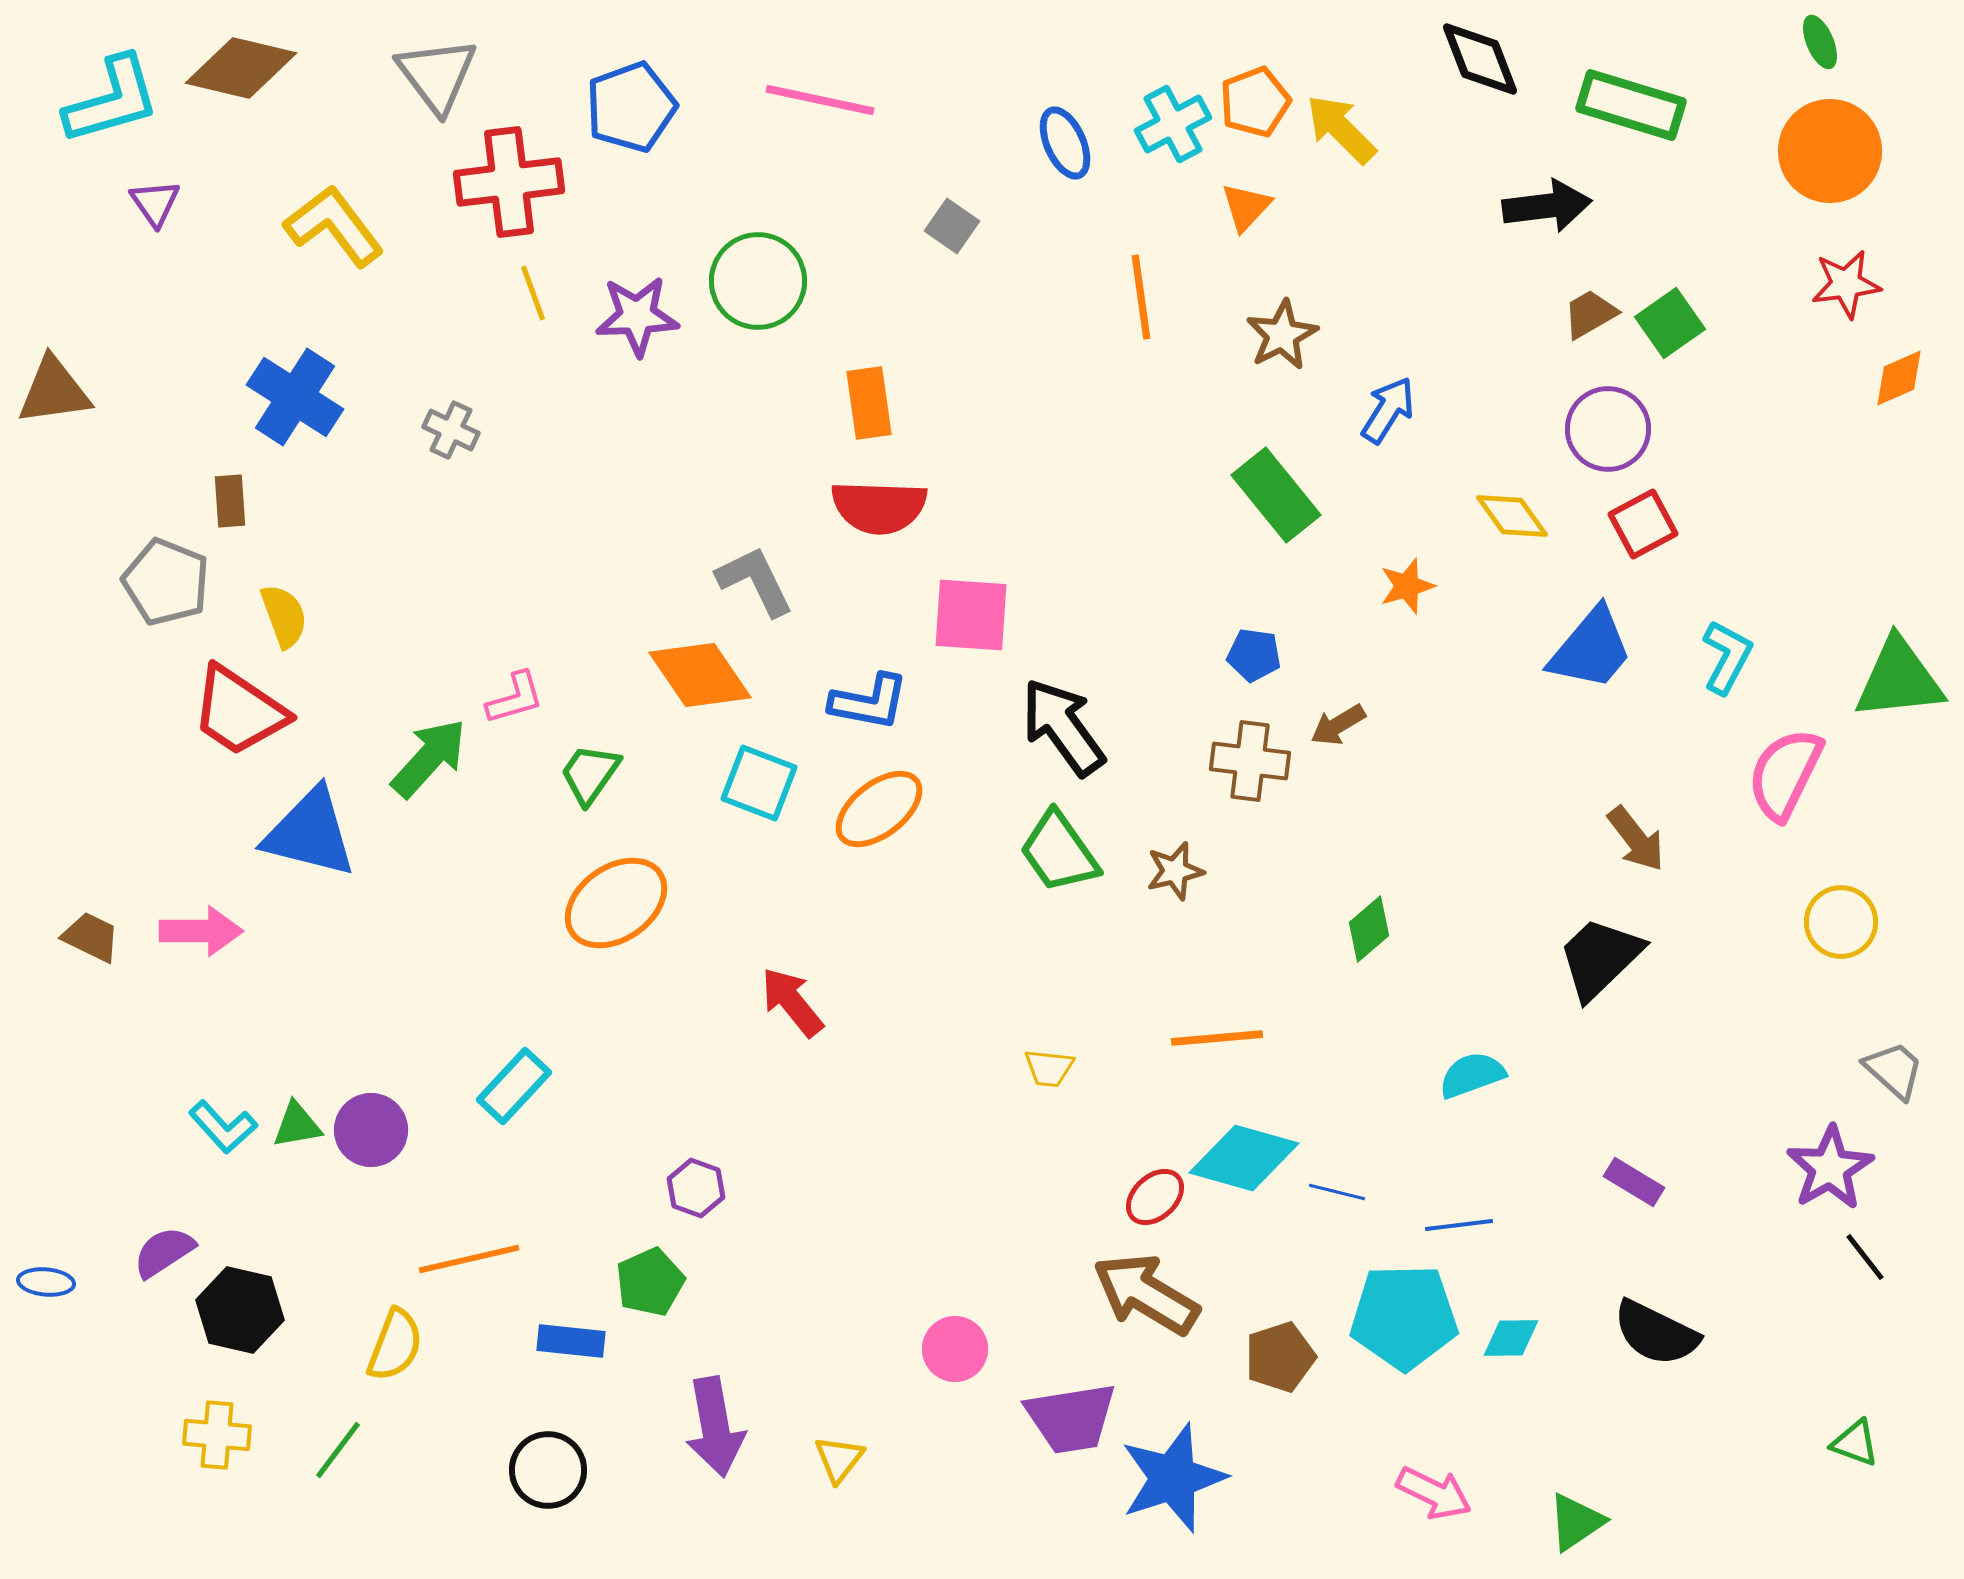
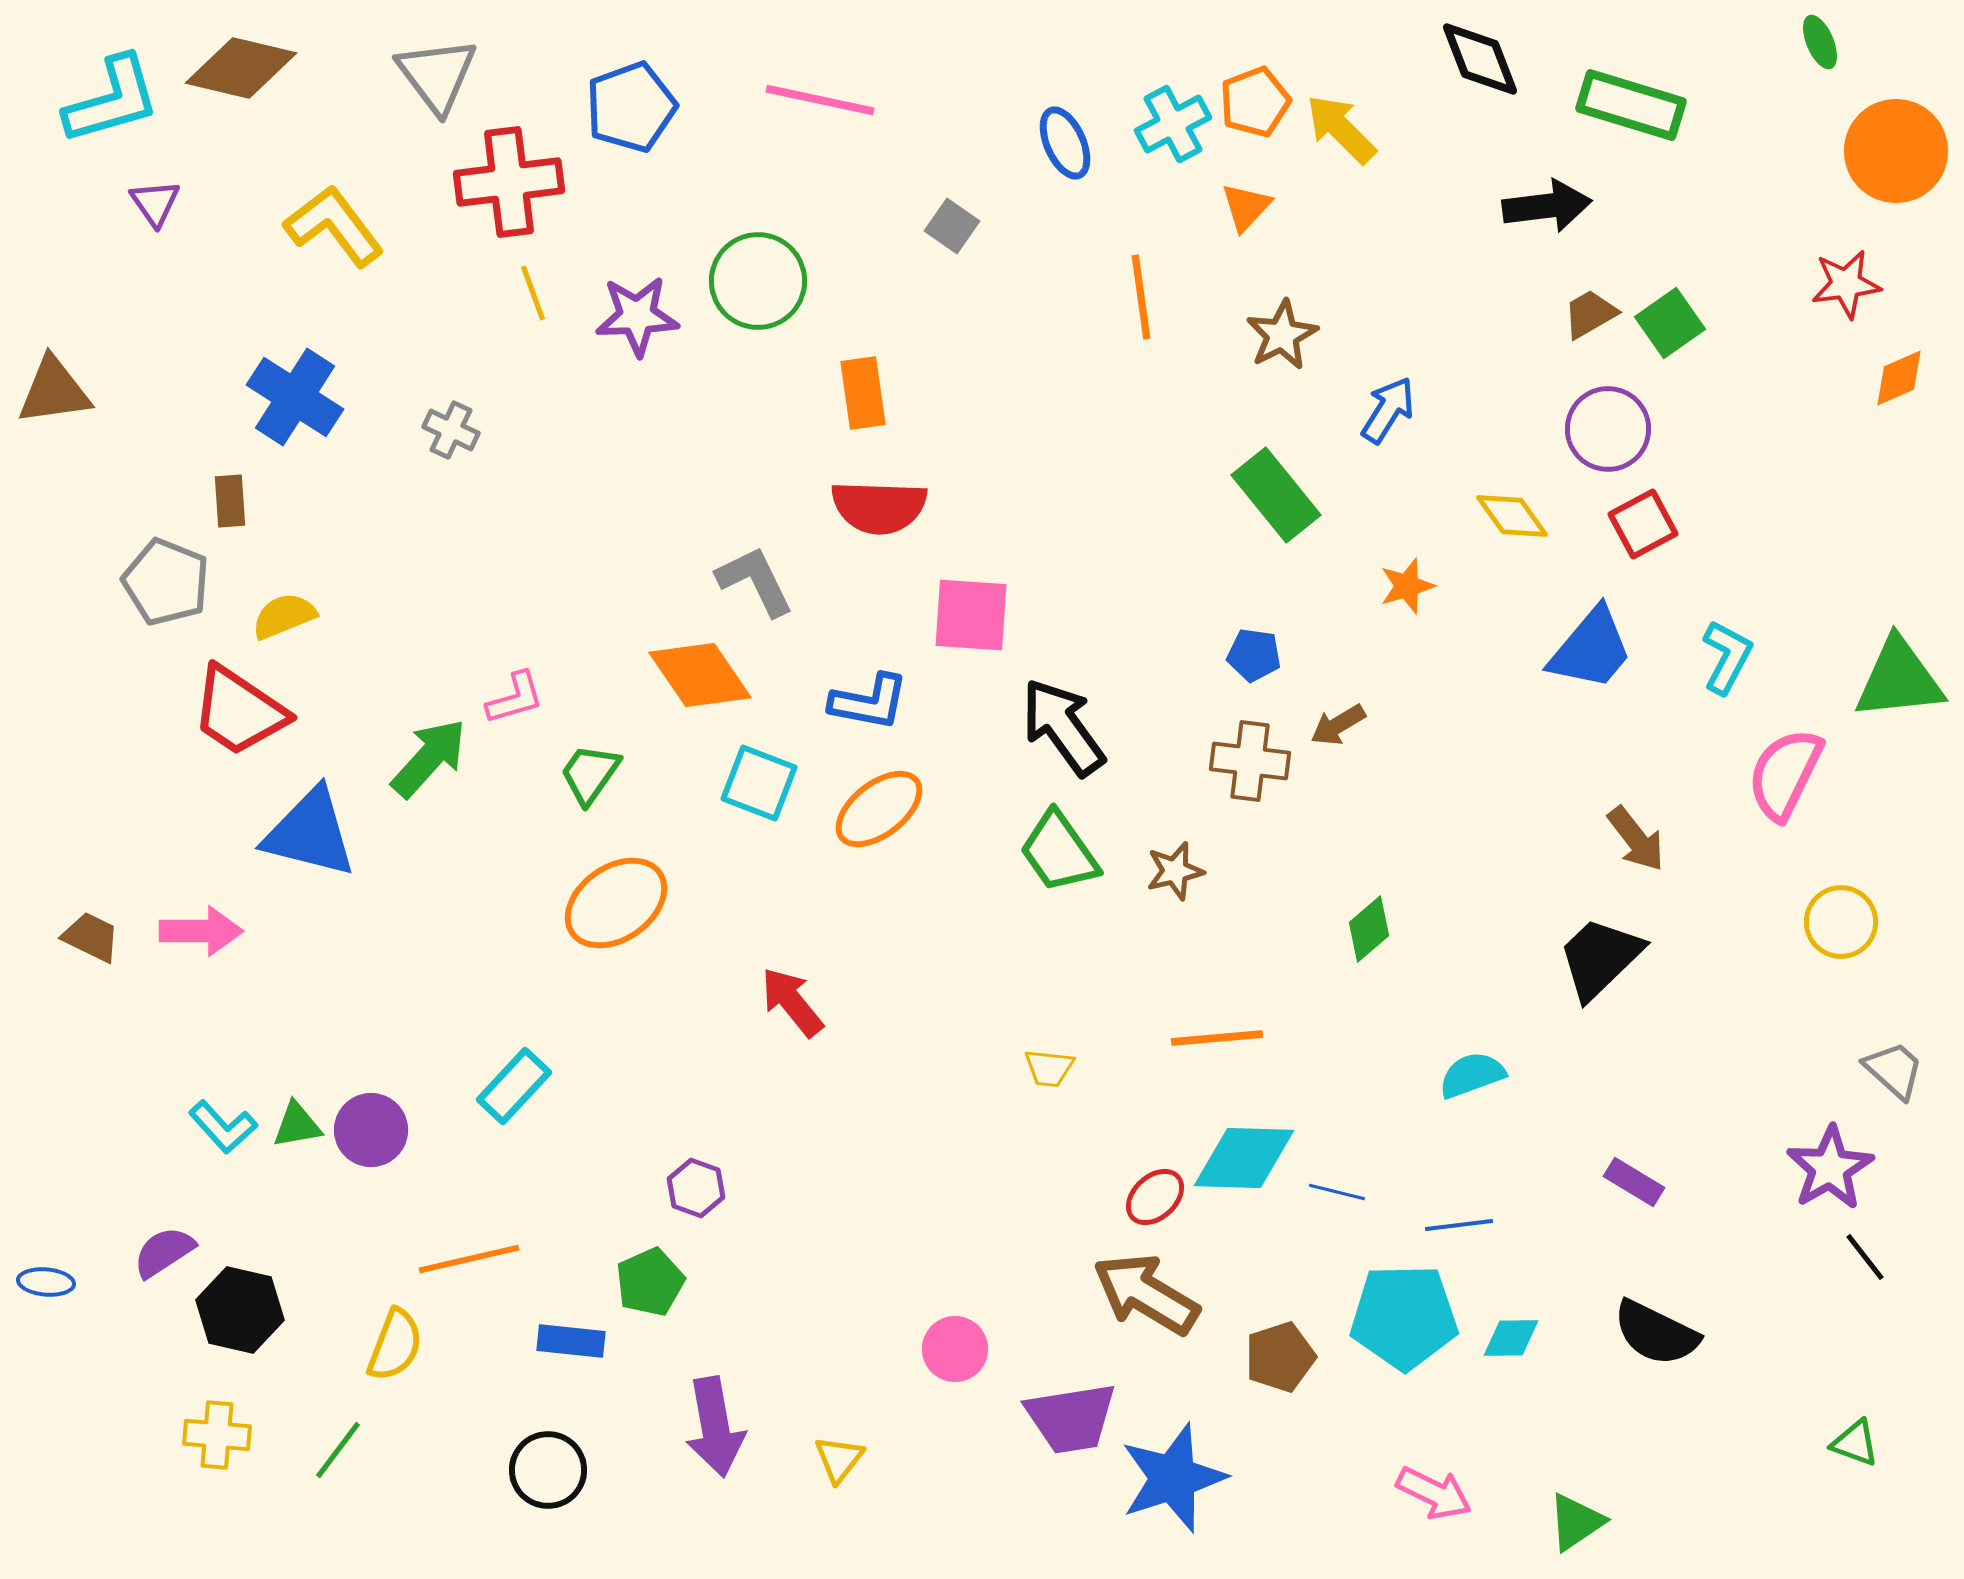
orange circle at (1830, 151): moved 66 px right
orange rectangle at (869, 403): moved 6 px left, 10 px up
yellow semicircle at (284, 616): rotated 92 degrees counterclockwise
cyan diamond at (1244, 1158): rotated 14 degrees counterclockwise
